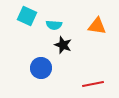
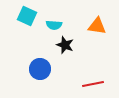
black star: moved 2 px right
blue circle: moved 1 px left, 1 px down
